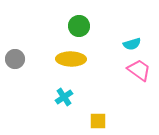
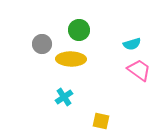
green circle: moved 4 px down
gray circle: moved 27 px right, 15 px up
yellow square: moved 3 px right; rotated 12 degrees clockwise
